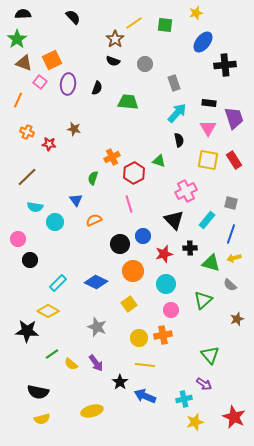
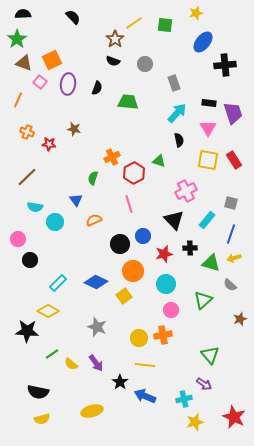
purple trapezoid at (234, 118): moved 1 px left, 5 px up
yellow square at (129, 304): moved 5 px left, 8 px up
brown star at (237, 319): moved 3 px right
